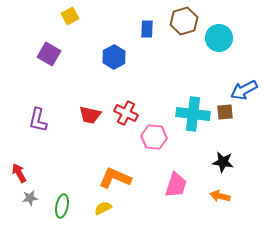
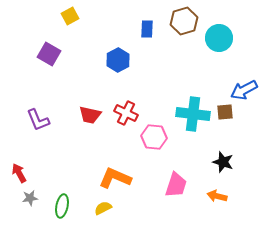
blue hexagon: moved 4 px right, 3 px down
purple L-shape: rotated 35 degrees counterclockwise
black star: rotated 10 degrees clockwise
orange arrow: moved 3 px left
